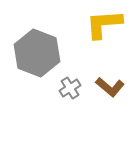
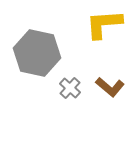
gray hexagon: rotated 9 degrees counterclockwise
gray cross: rotated 15 degrees counterclockwise
